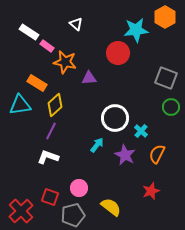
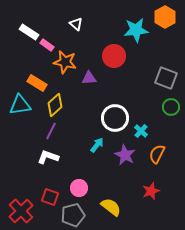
pink rectangle: moved 1 px up
red circle: moved 4 px left, 3 px down
